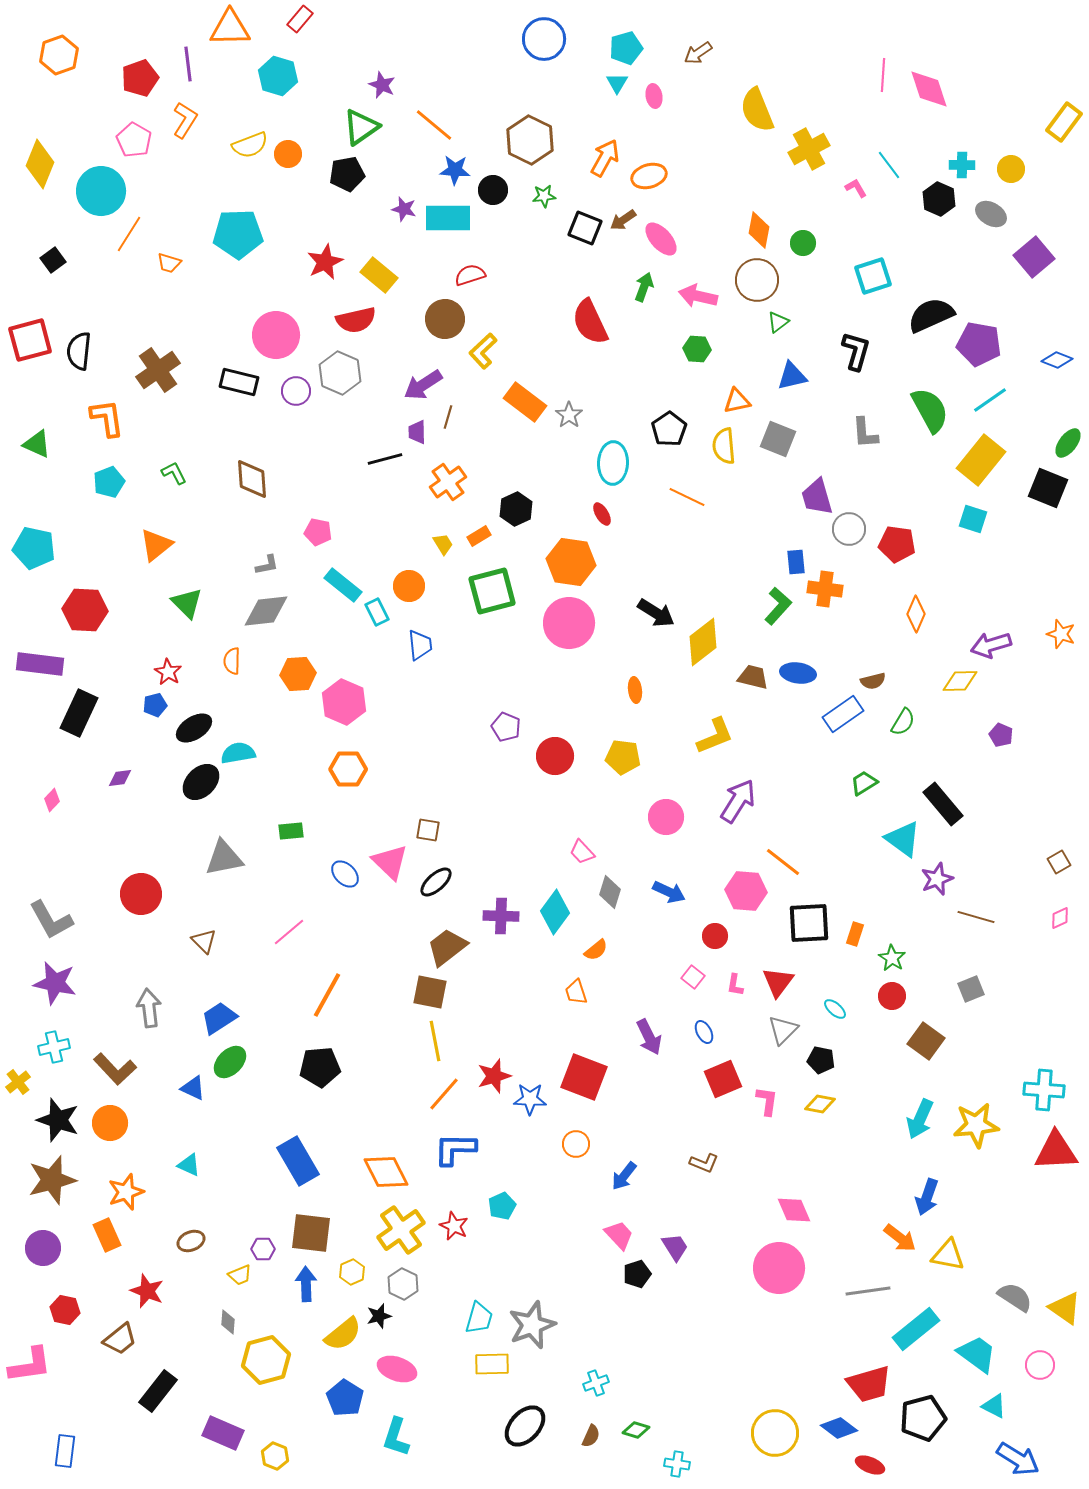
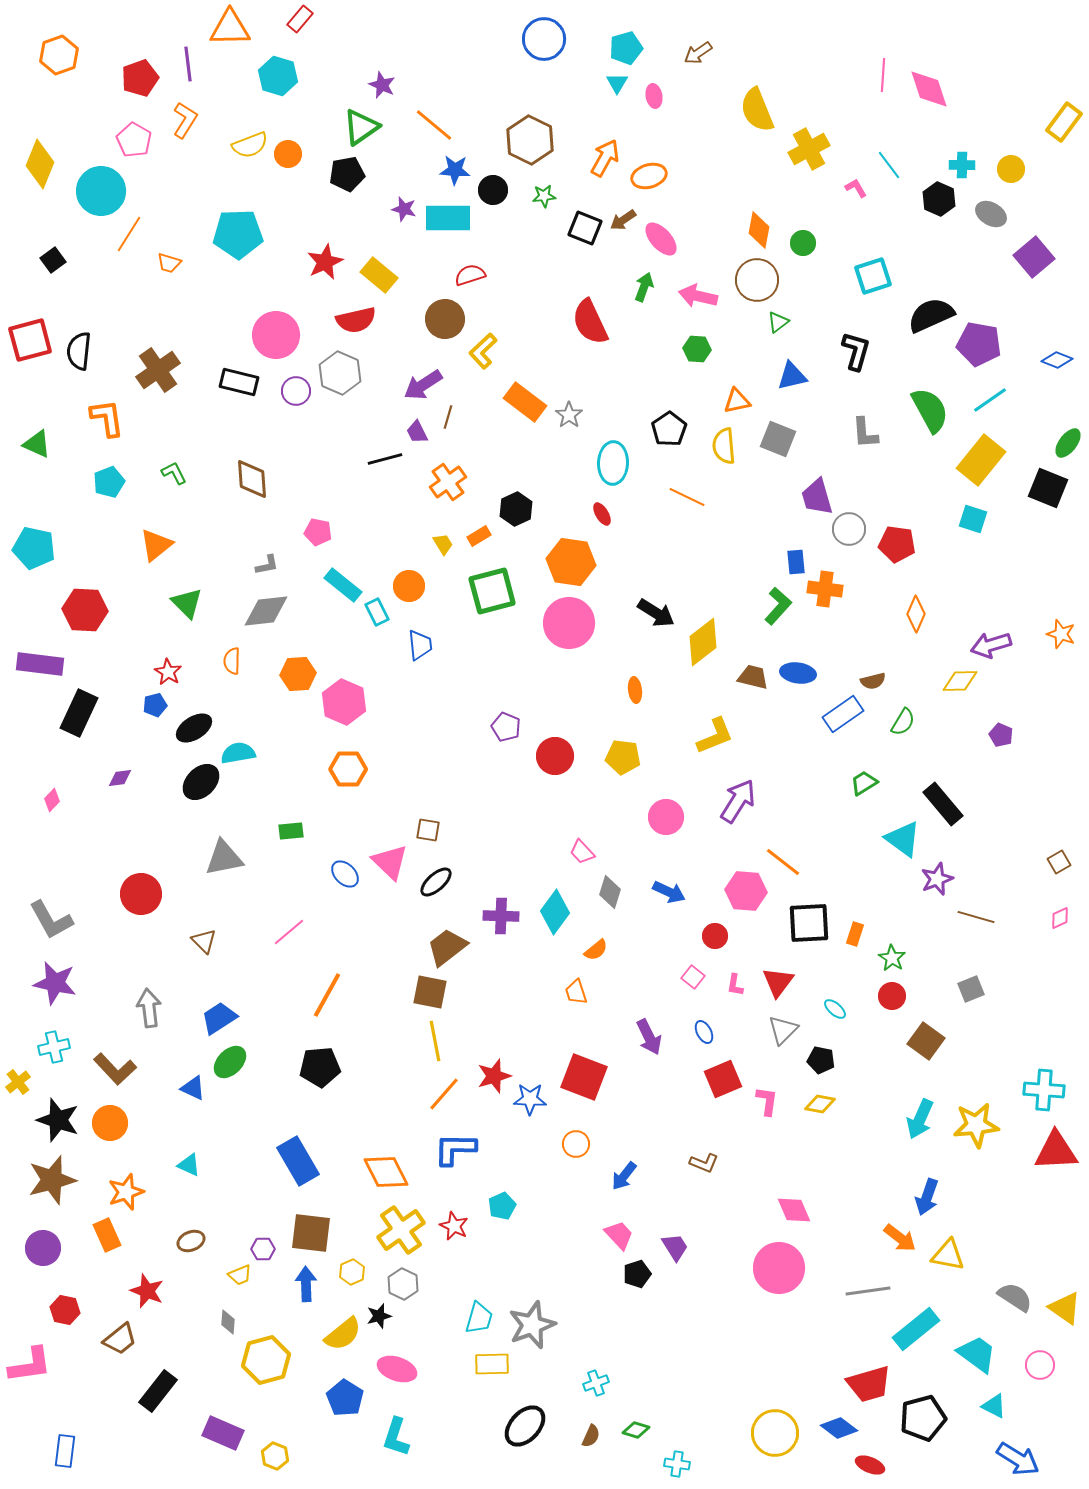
purple trapezoid at (417, 432): rotated 25 degrees counterclockwise
